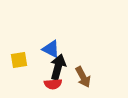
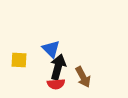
blue triangle: rotated 18 degrees clockwise
yellow square: rotated 12 degrees clockwise
red semicircle: moved 3 px right
